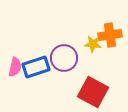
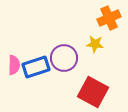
orange cross: moved 1 px left, 17 px up; rotated 15 degrees counterclockwise
yellow star: moved 2 px right
pink semicircle: moved 1 px left, 2 px up; rotated 12 degrees counterclockwise
